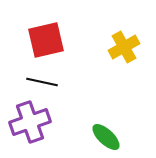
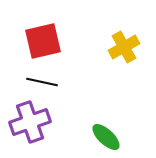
red square: moved 3 px left, 1 px down
